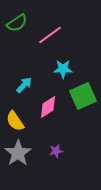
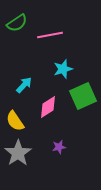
pink line: rotated 25 degrees clockwise
cyan star: rotated 18 degrees counterclockwise
purple star: moved 3 px right, 4 px up
